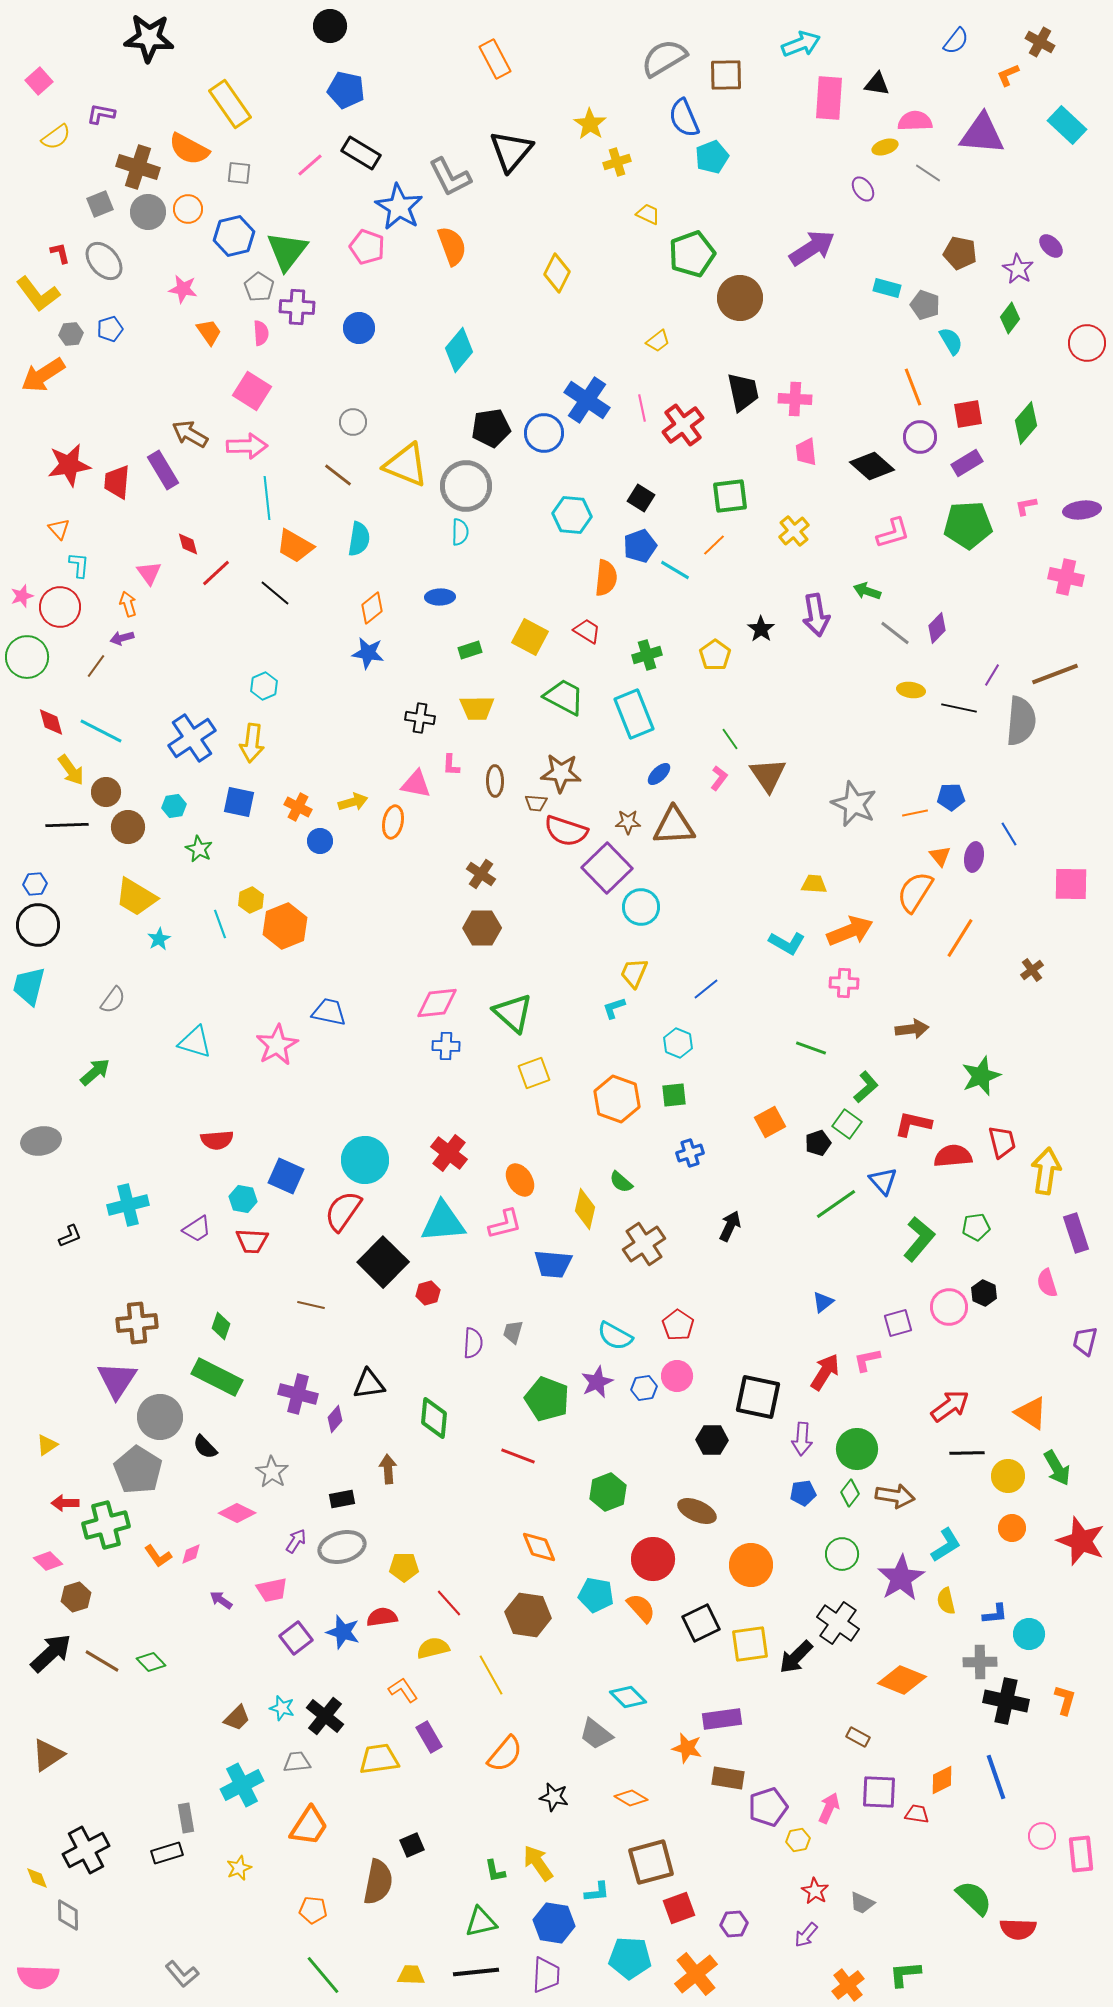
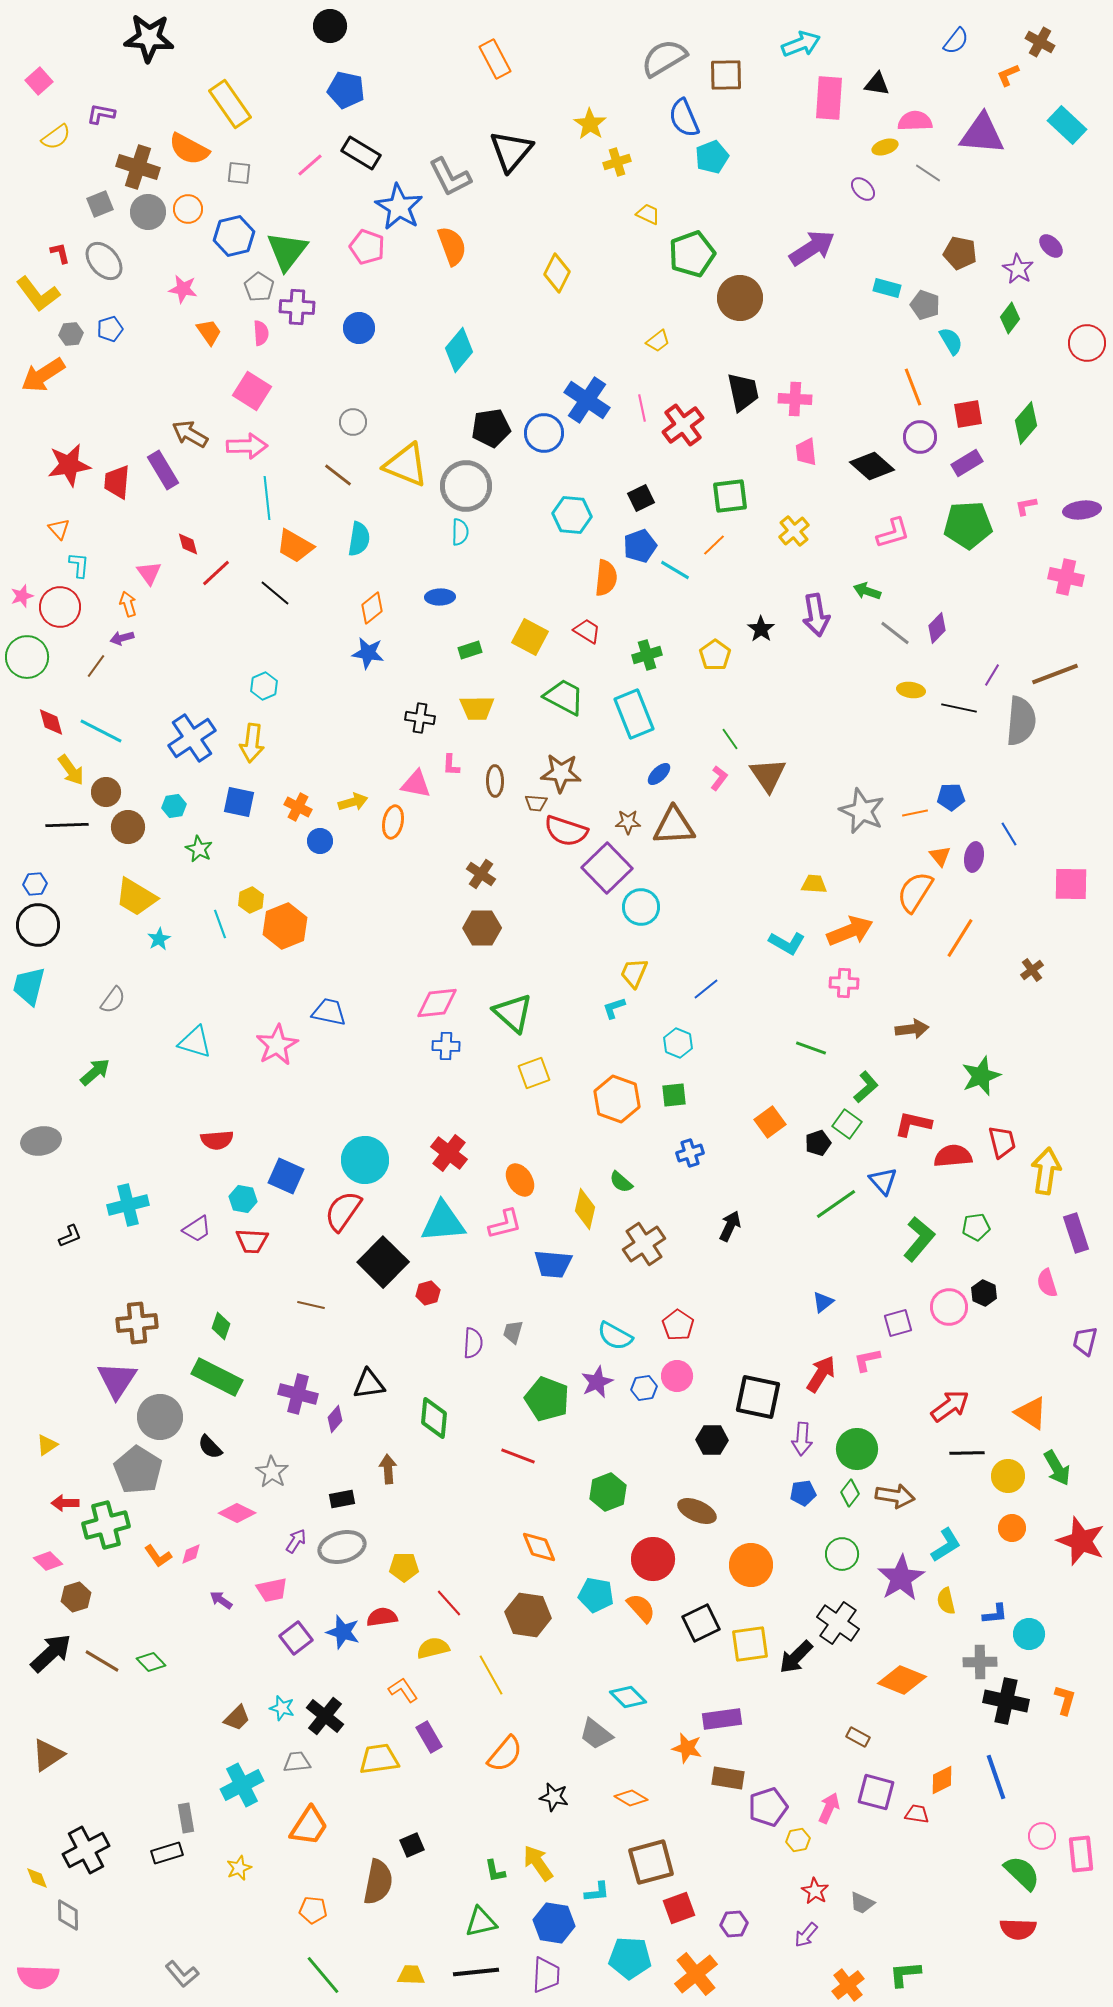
purple ellipse at (863, 189): rotated 10 degrees counterclockwise
black square at (641, 498): rotated 32 degrees clockwise
gray star at (854, 804): moved 8 px right, 7 px down
orange square at (770, 1122): rotated 8 degrees counterclockwise
red arrow at (825, 1372): moved 4 px left, 2 px down
black semicircle at (205, 1447): moved 5 px right
purple square at (879, 1792): moved 3 px left; rotated 12 degrees clockwise
green semicircle at (974, 1898): moved 48 px right, 25 px up
